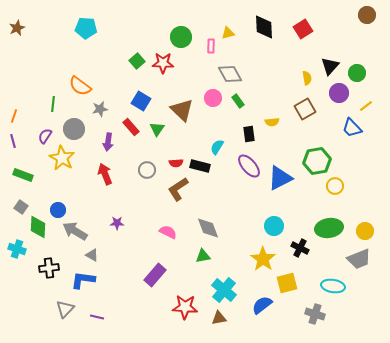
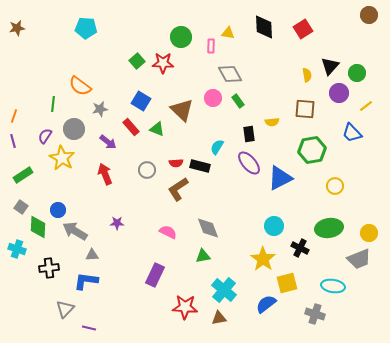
brown circle at (367, 15): moved 2 px right
brown star at (17, 28): rotated 14 degrees clockwise
yellow triangle at (228, 33): rotated 24 degrees clockwise
yellow semicircle at (307, 78): moved 3 px up
brown square at (305, 109): rotated 35 degrees clockwise
blue trapezoid at (352, 128): moved 5 px down
green triangle at (157, 129): rotated 42 degrees counterclockwise
purple arrow at (108, 142): rotated 60 degrees counterclockwise
green hexagon at (317, 161): moved 5 px left, 11 px up
purple ellipse at (249, 166): moved 3 px up
green rectangle at (23, 175): rotated 54 degrees counterclockwise
yellow circle at (365, 231): moved 4 px right, 2 px down
gray triangle at (92, 255): rotated 32 degrees counterclockwise
purple rectangle at (155, 275): rotated 15 degrees counterclockwise
blue L-shape at (83, 280): moved 3 px right, 1 px down
blue semicircle at (262, 305): moved 4 px right, 1 px up
purple line at (97, 317): moved 8 px left, 11 px down
